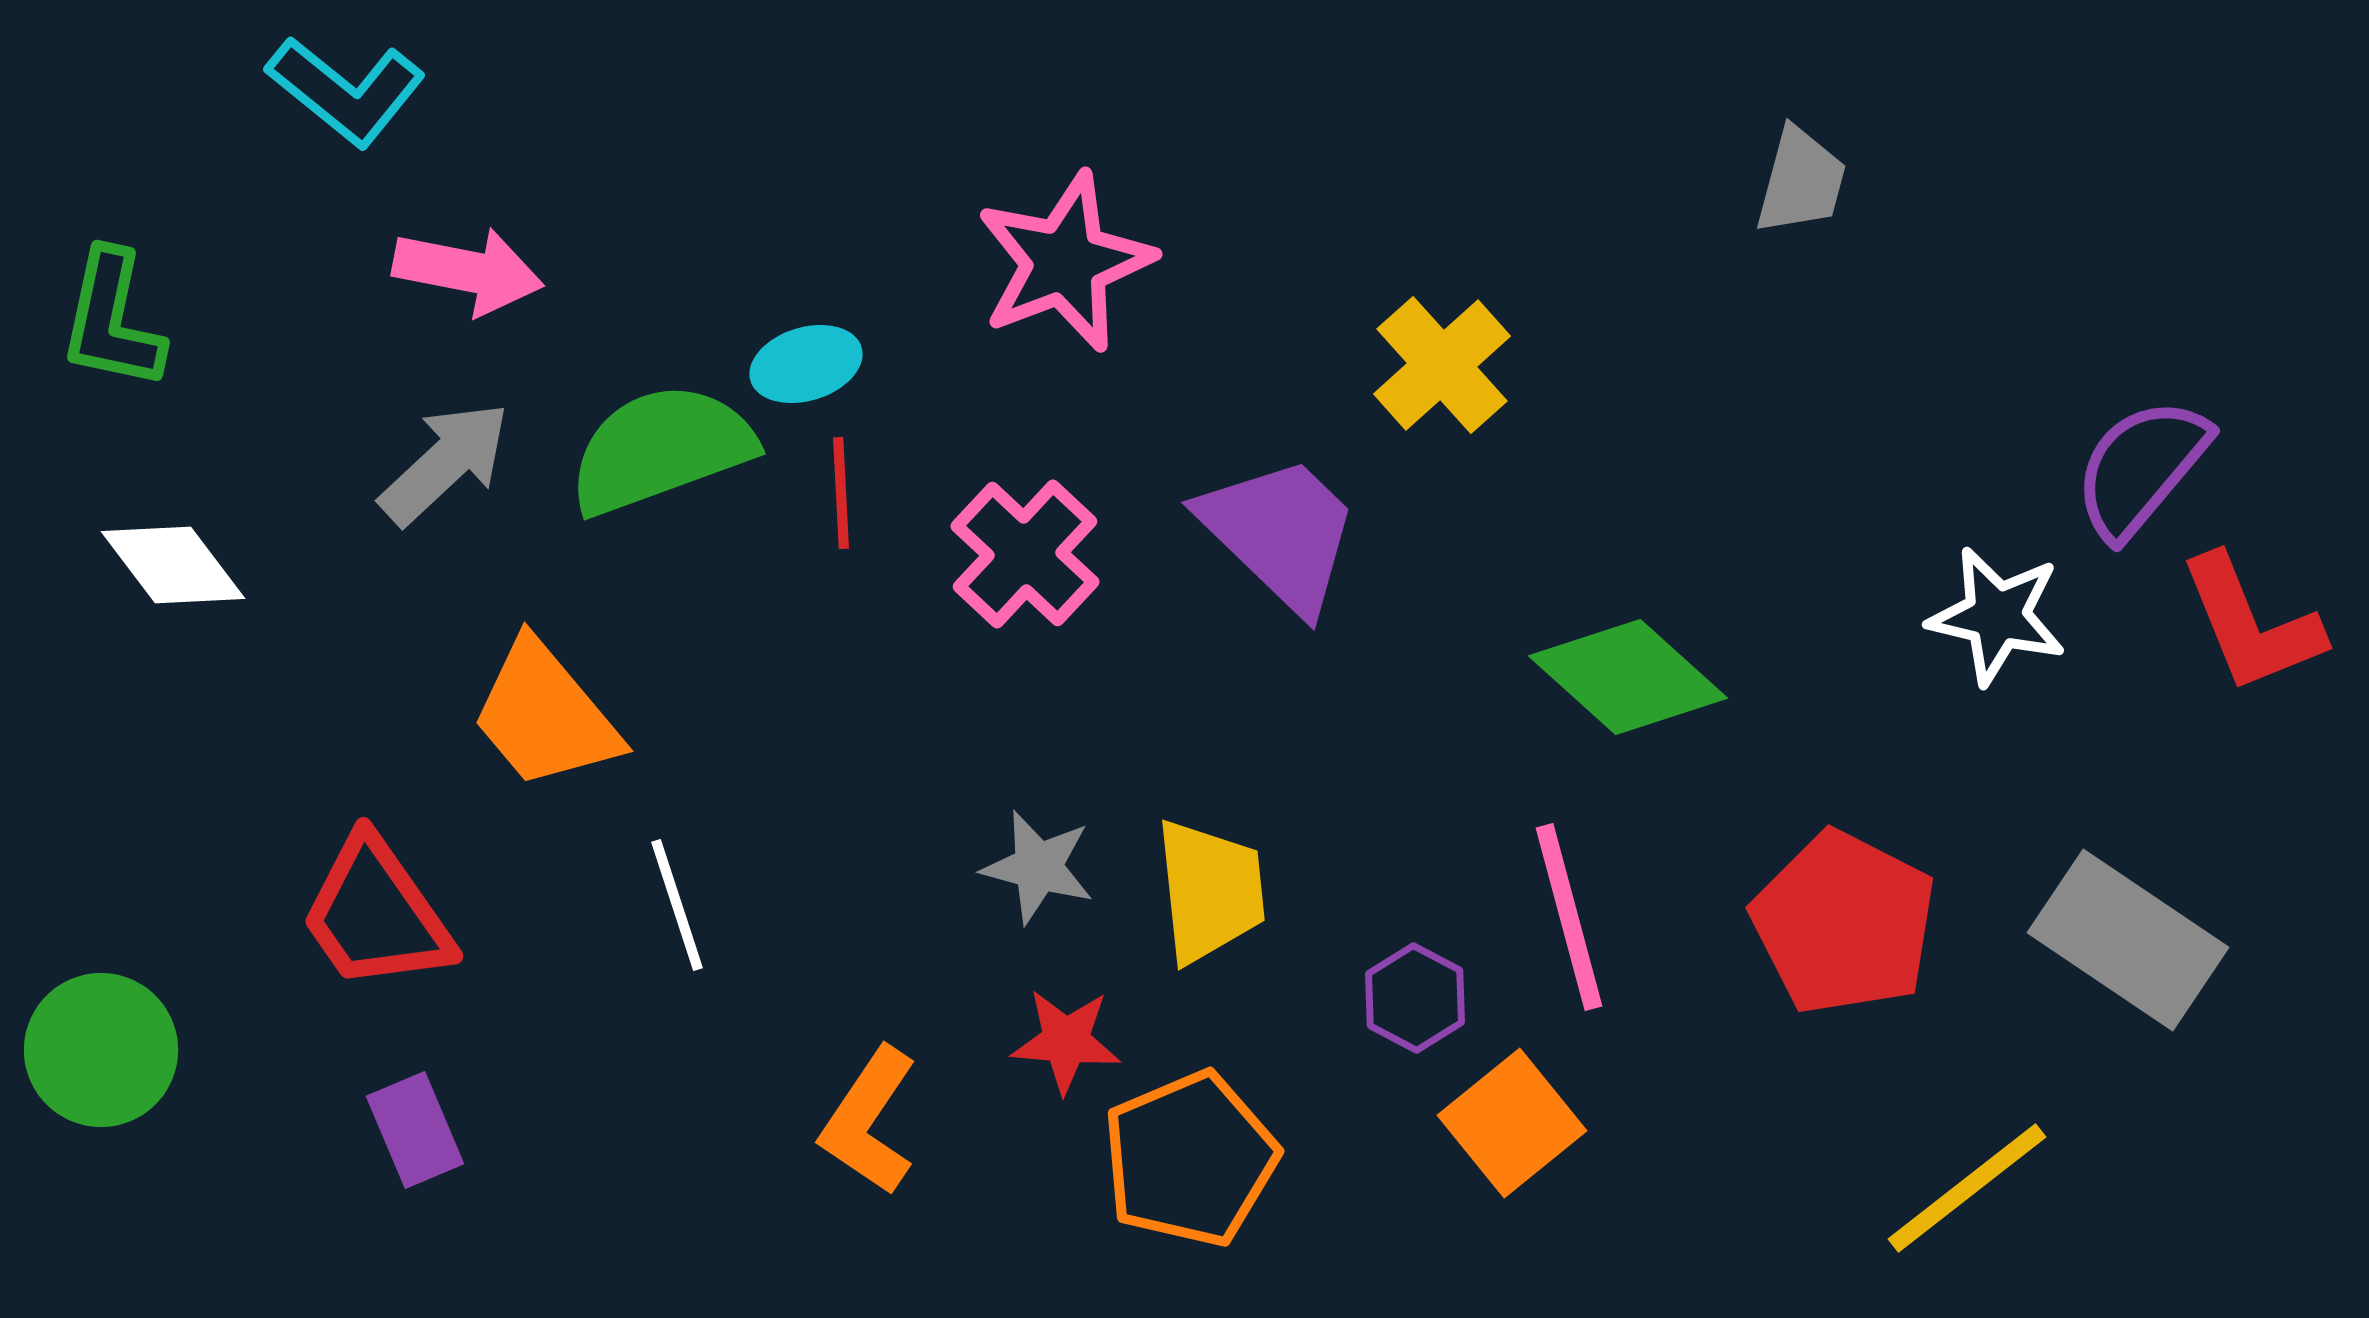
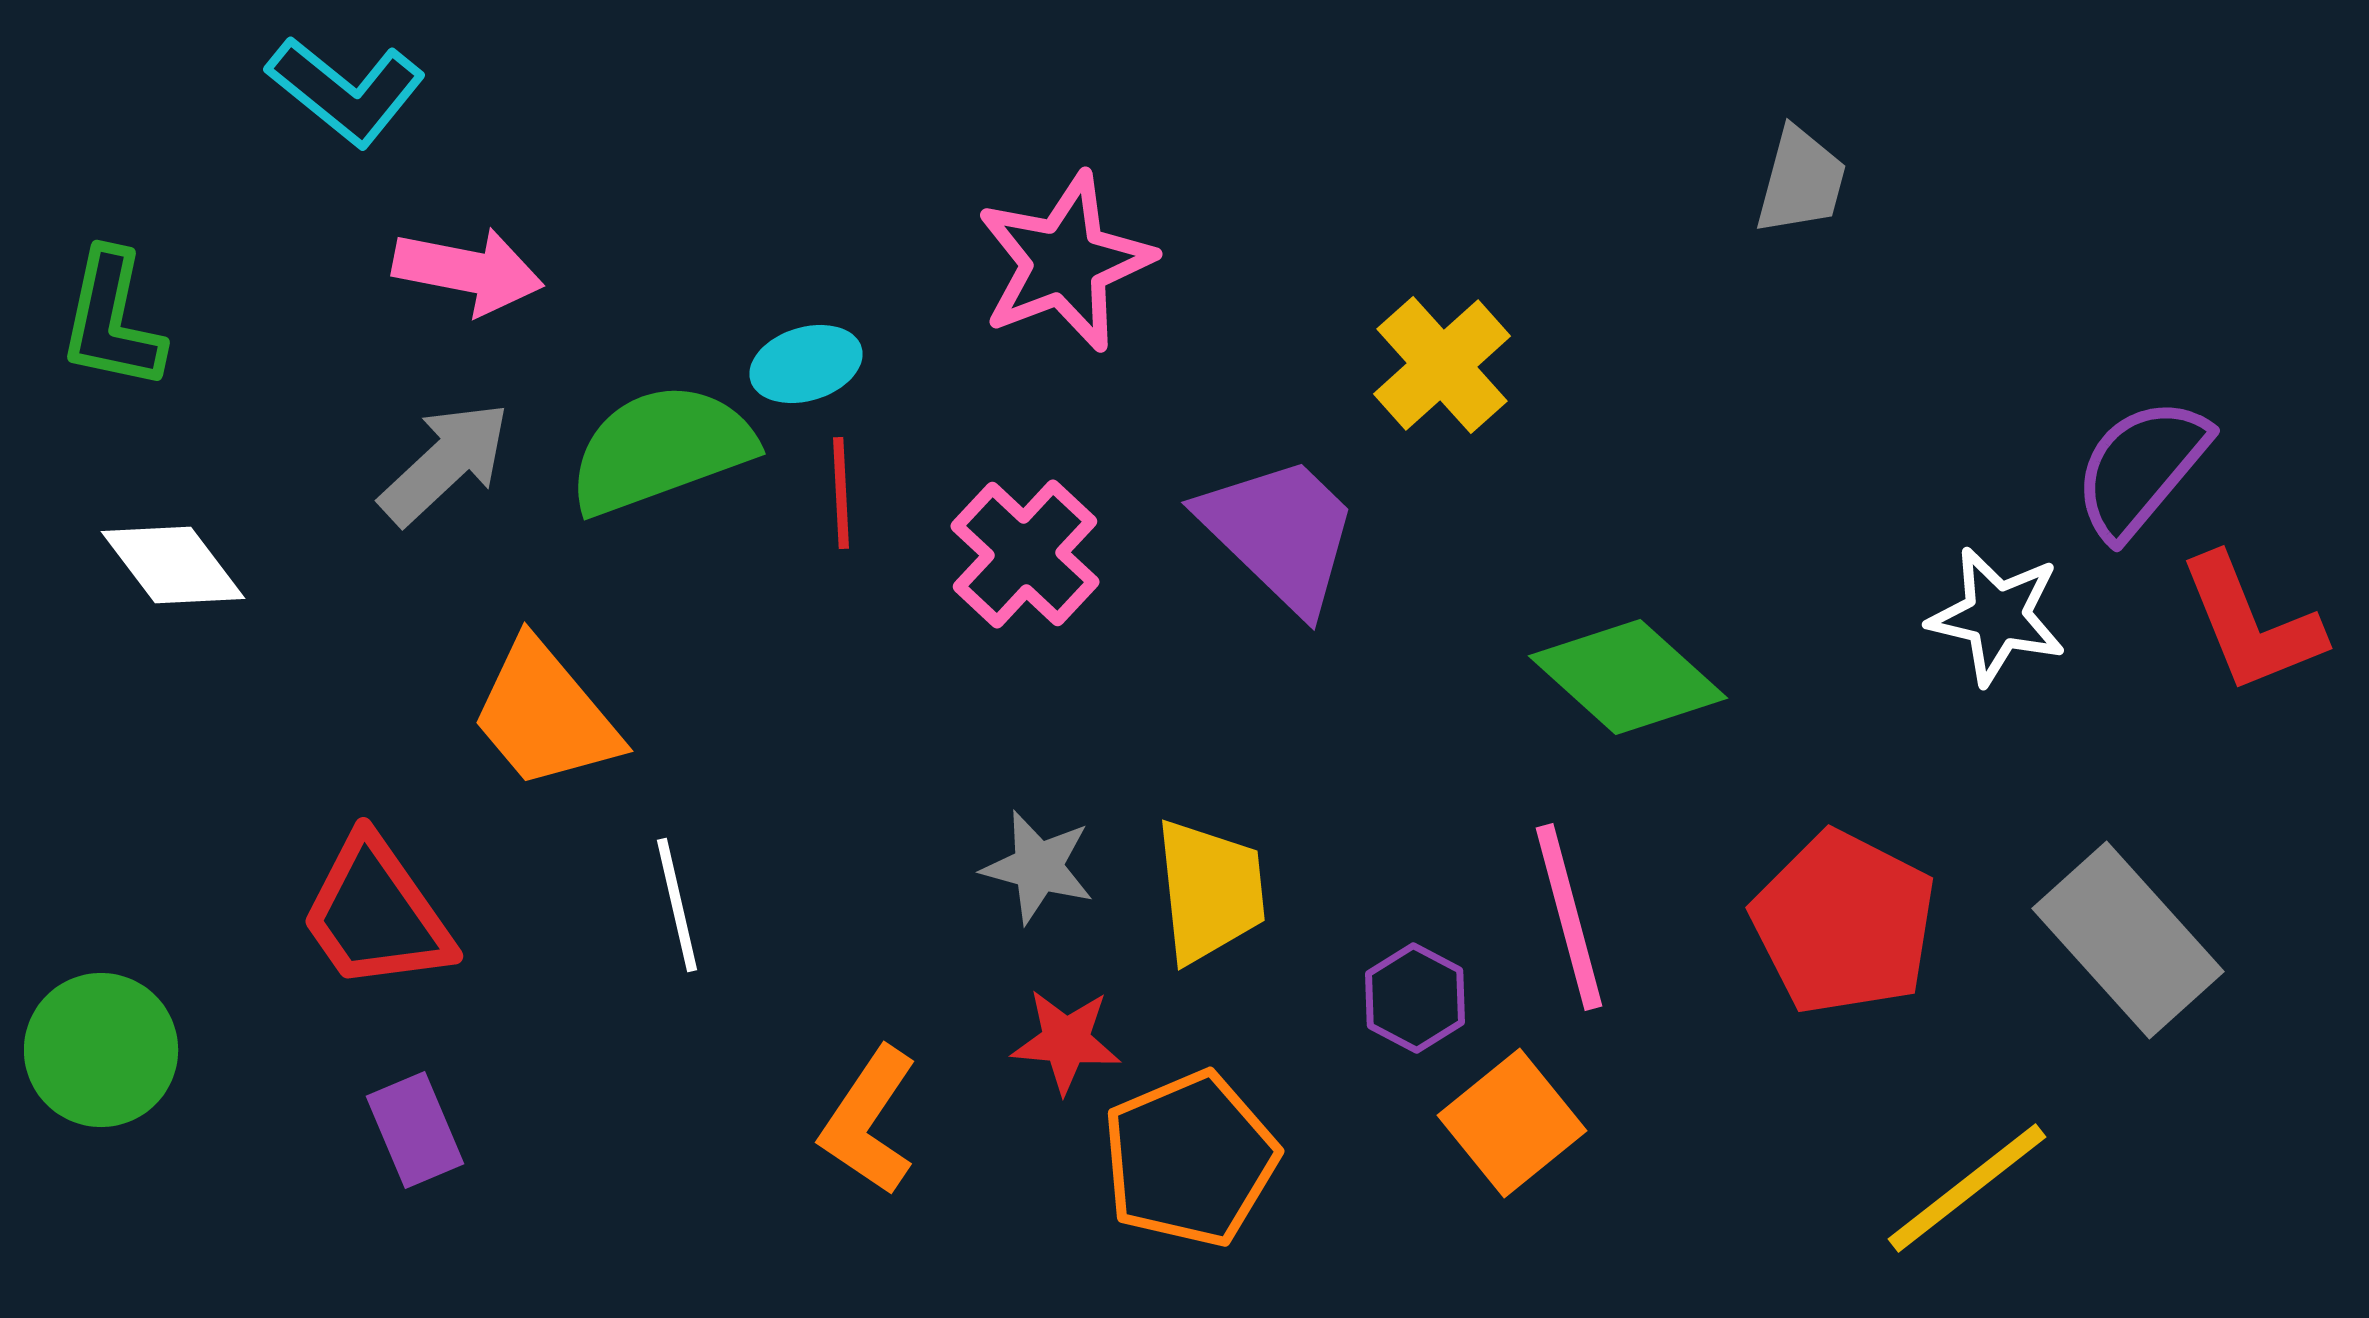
white line: rotated 5 degrees clockwise
gray rectangle: rotated 14 degrees clockwise
